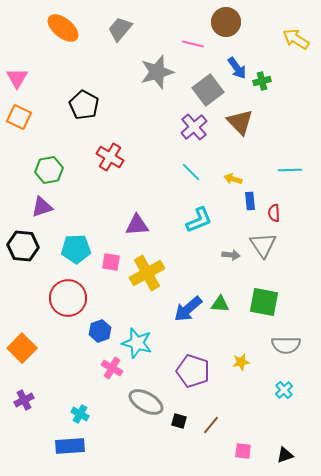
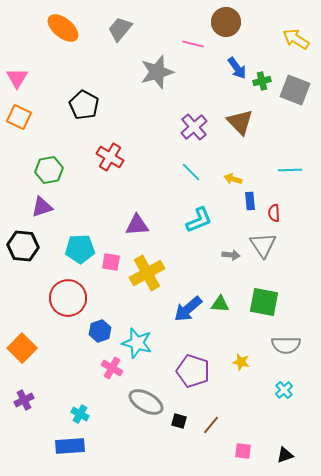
gray square at (208, 90): moved 87 px right; rotated 32 degrees counterclockwise
cyan pentagon at (76, 249): moved 4 px right
yellow star at (241, 362): rotated 24 degrees clockwise
